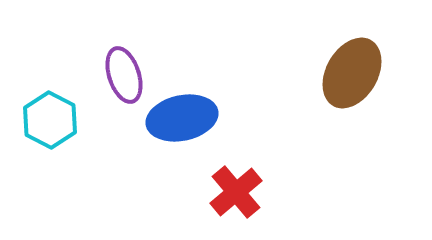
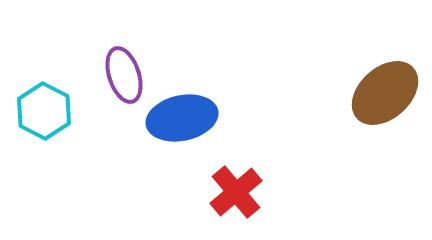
brown ellipse: moved 33 px right, 20 px down; rotated 18 degrees clockwise
cyan hexagon: moved 6 px left, 9 px up
